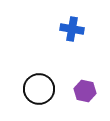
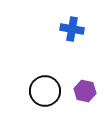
black circle: moved 6 px right, 2 px down
